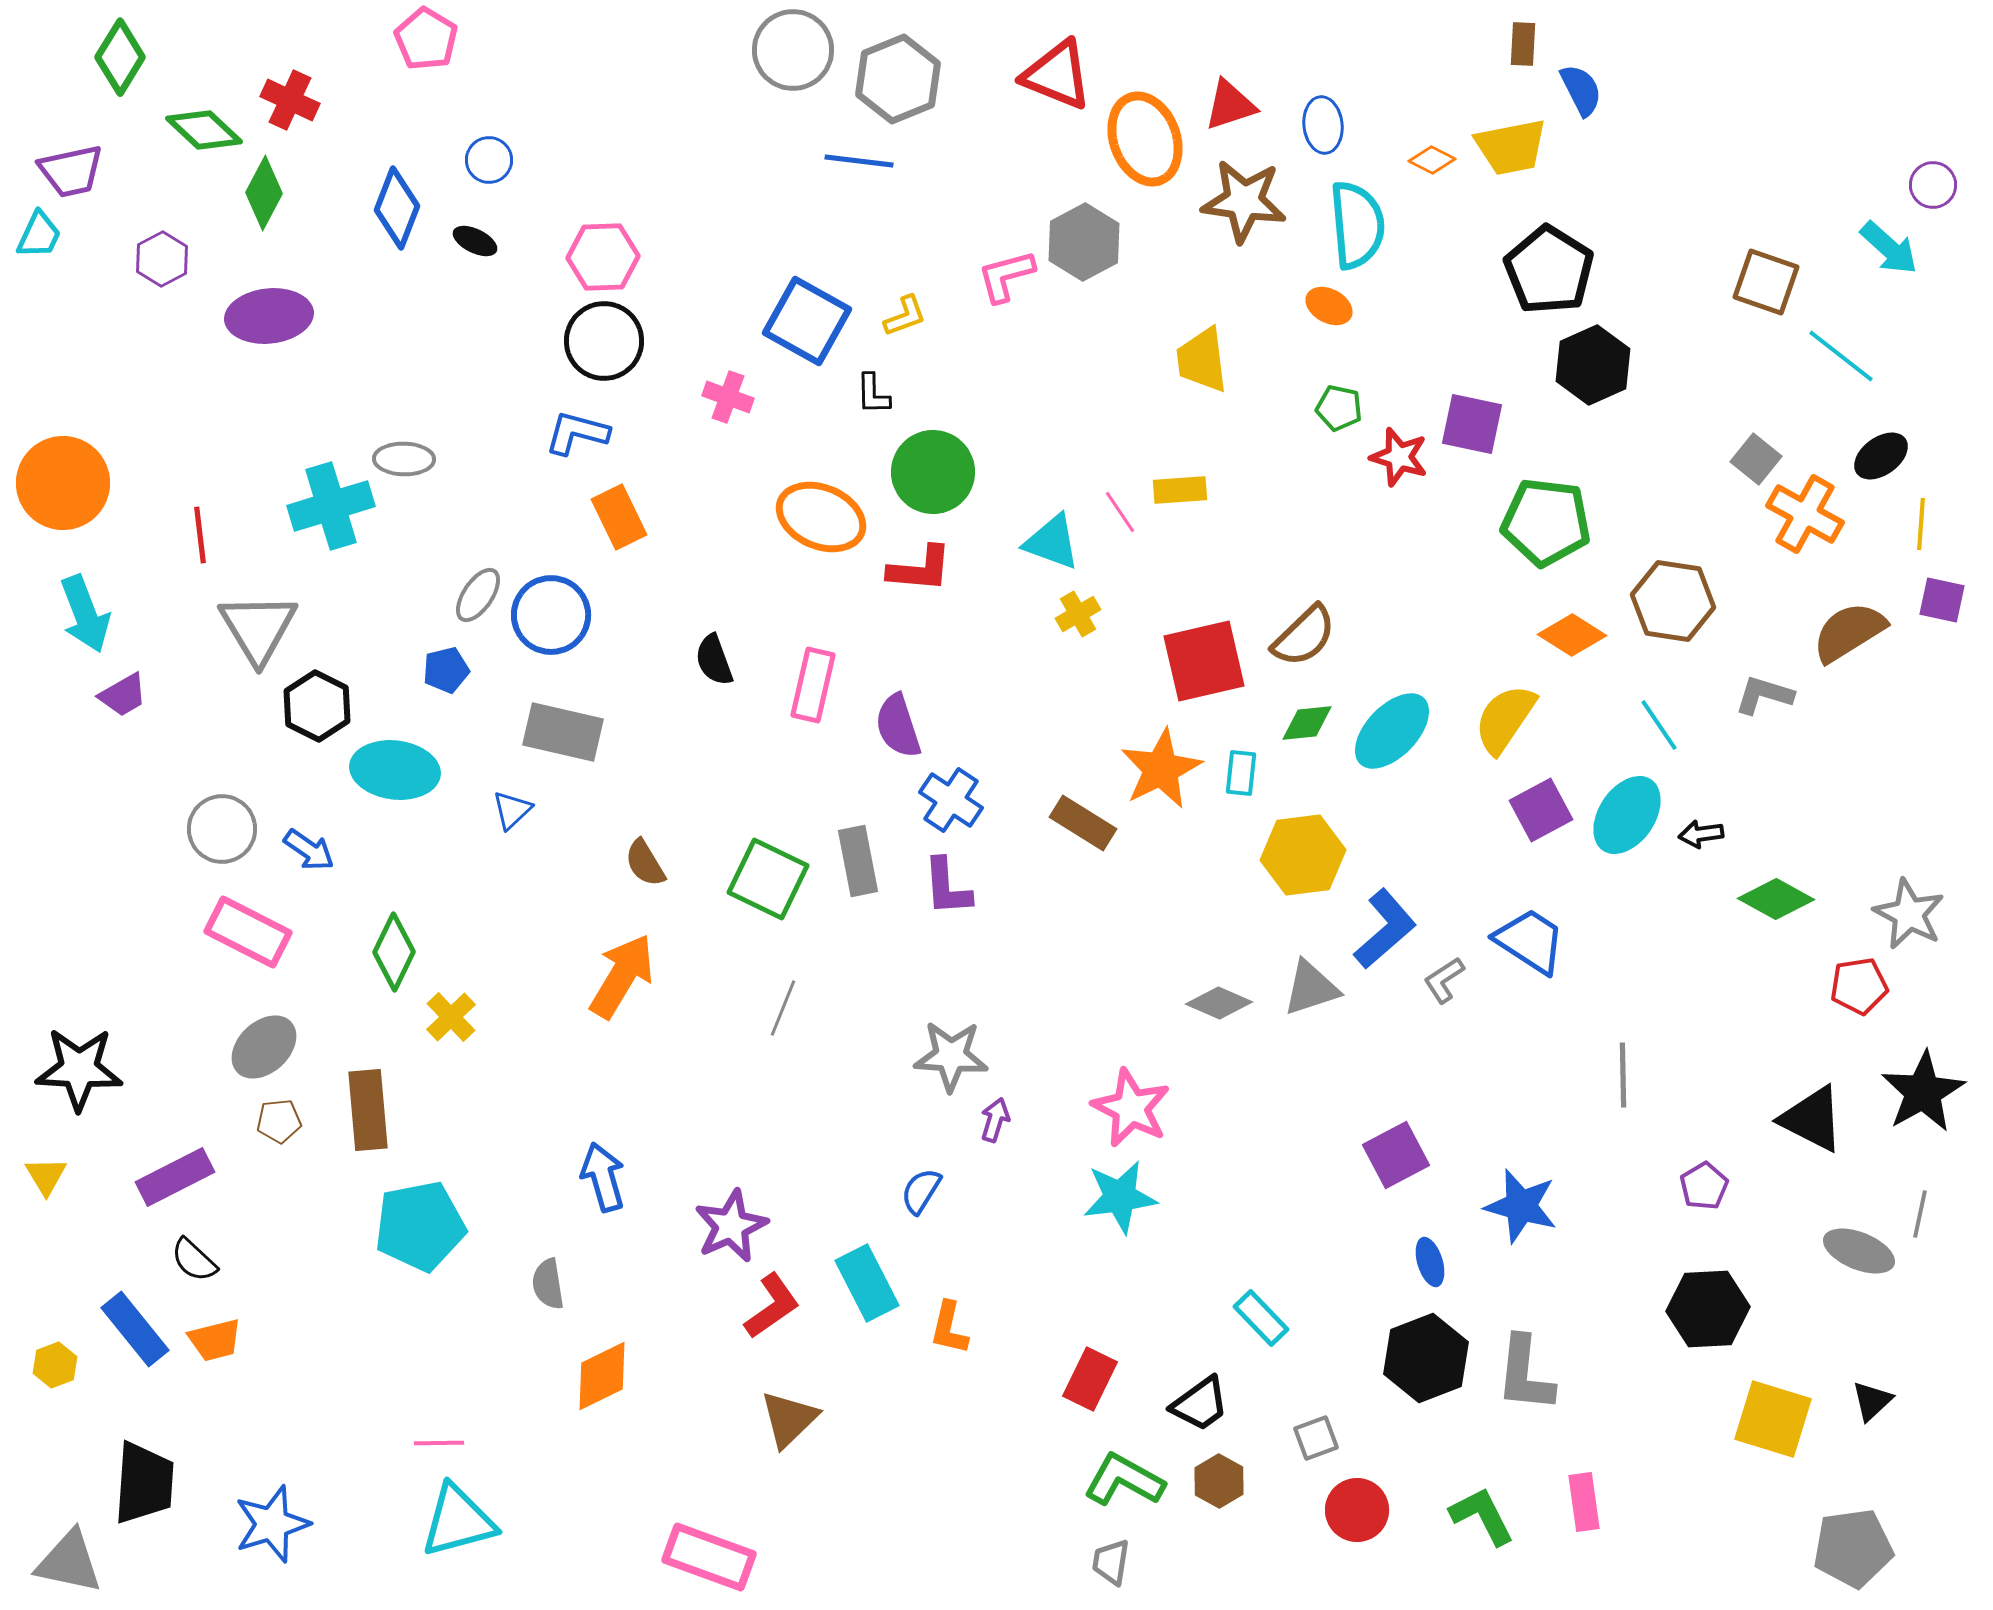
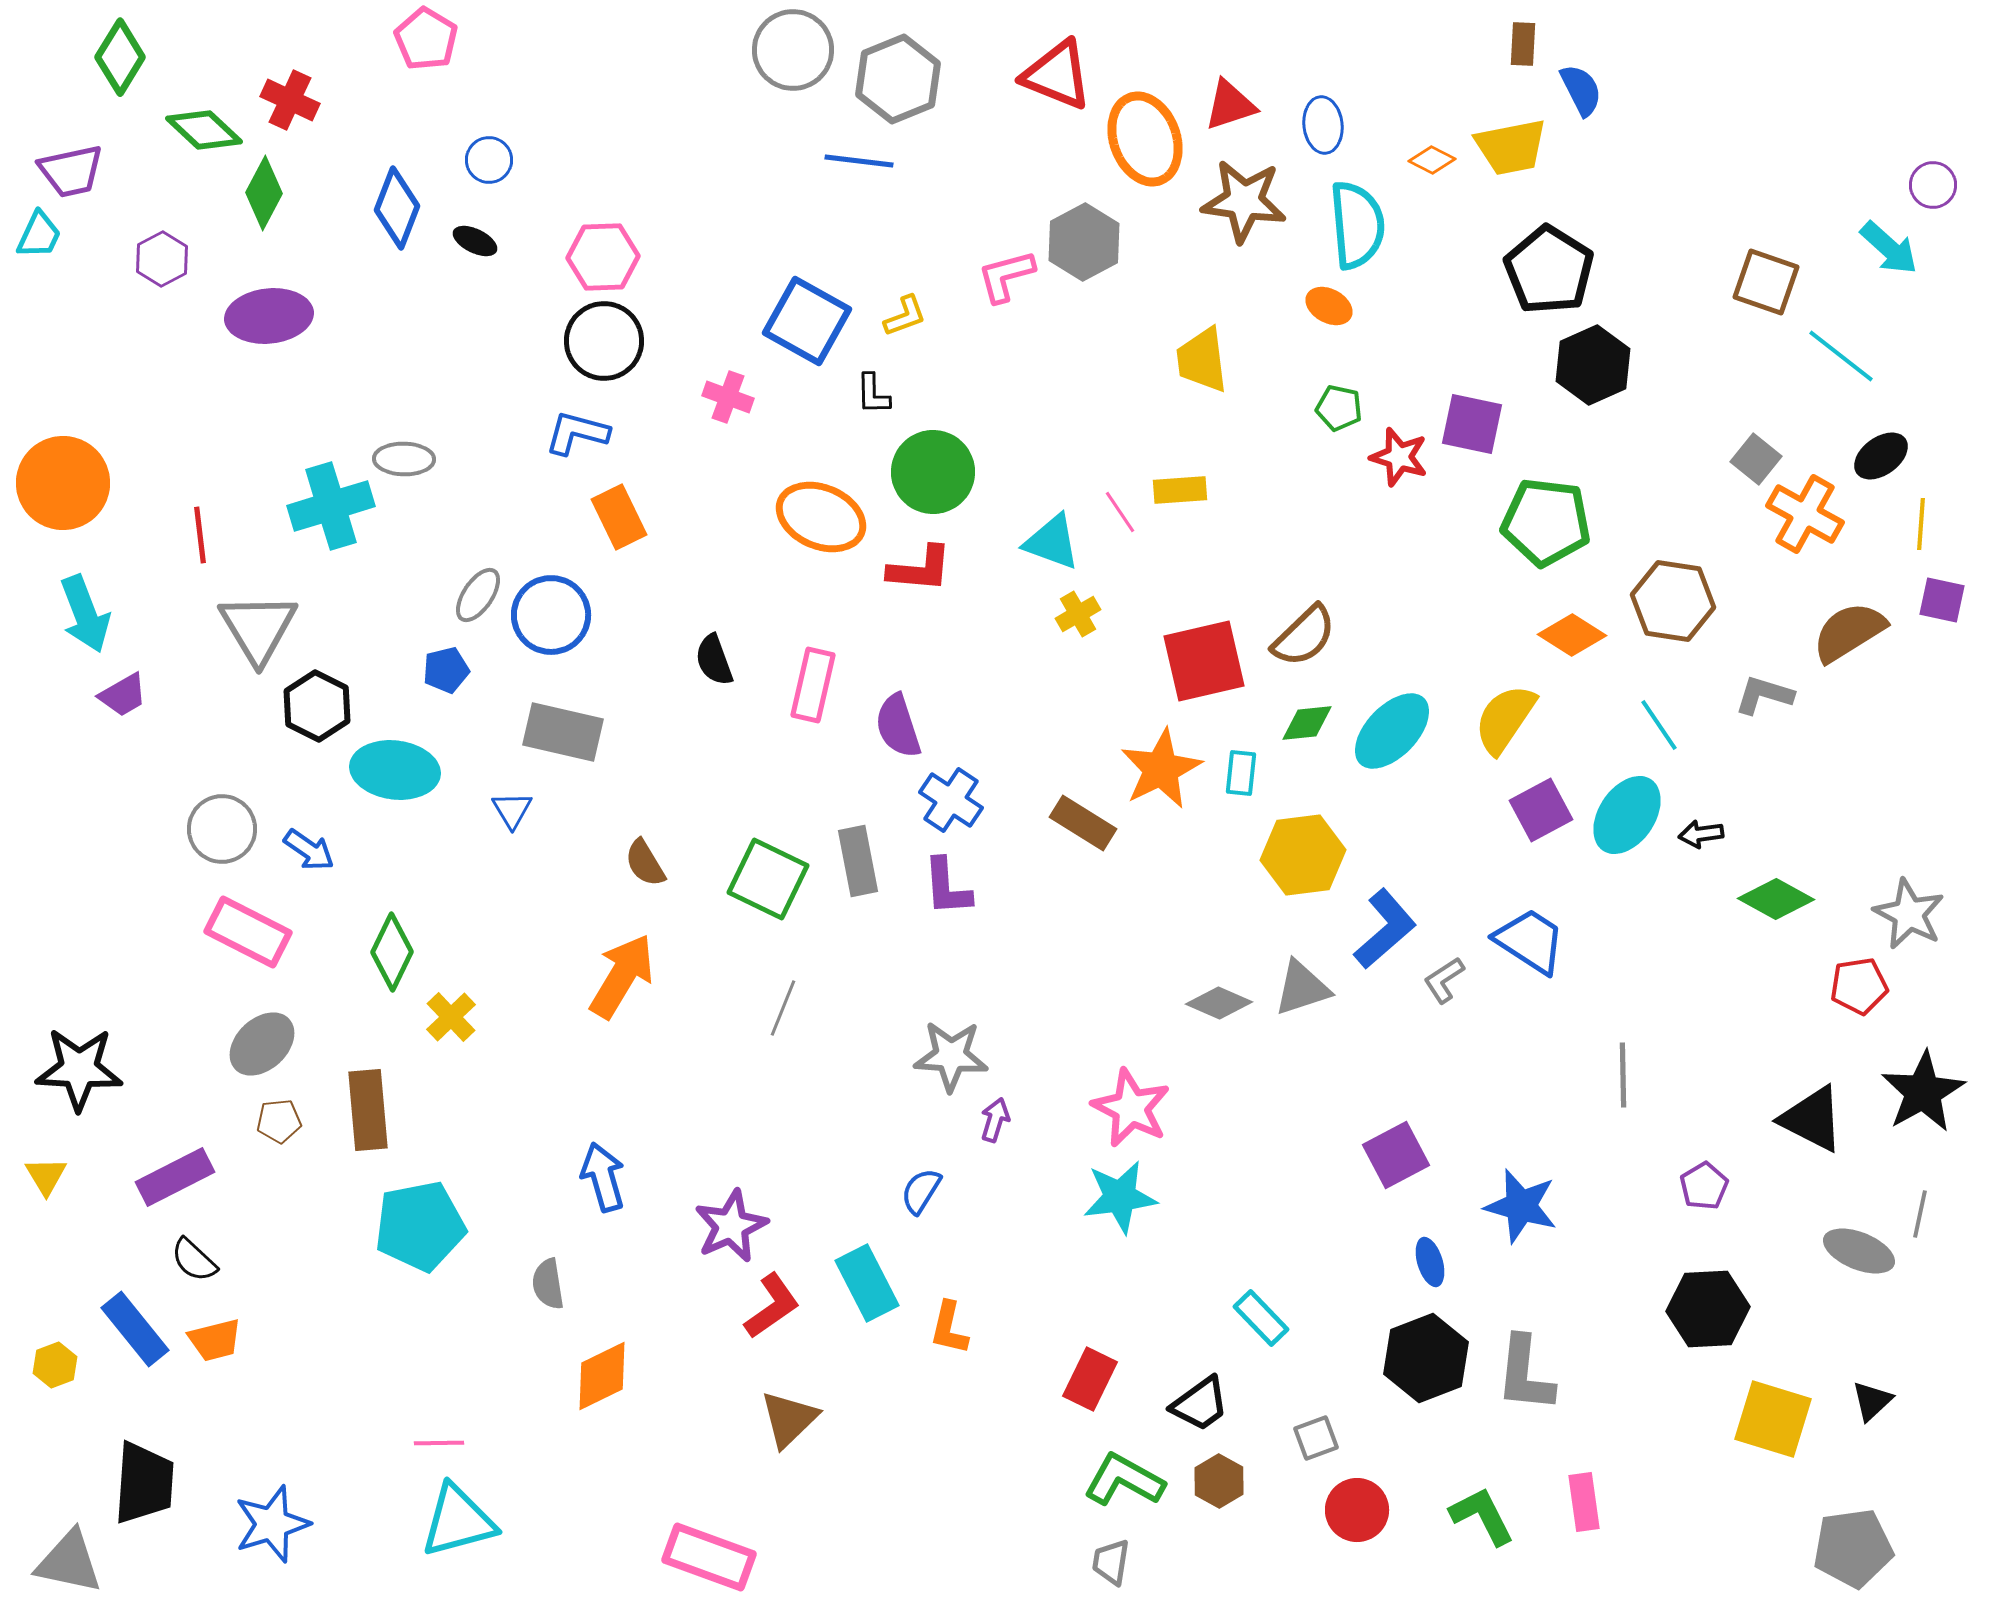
blue triangle at (512, 810): rotated 18 degrees counterclockwise
green diamond at (394, 952): moved 2 px left
gray triangle at (1311, 988): moved 9 px left
gray ellipse at (264, 1047): moved 2 px left, 3 px up
